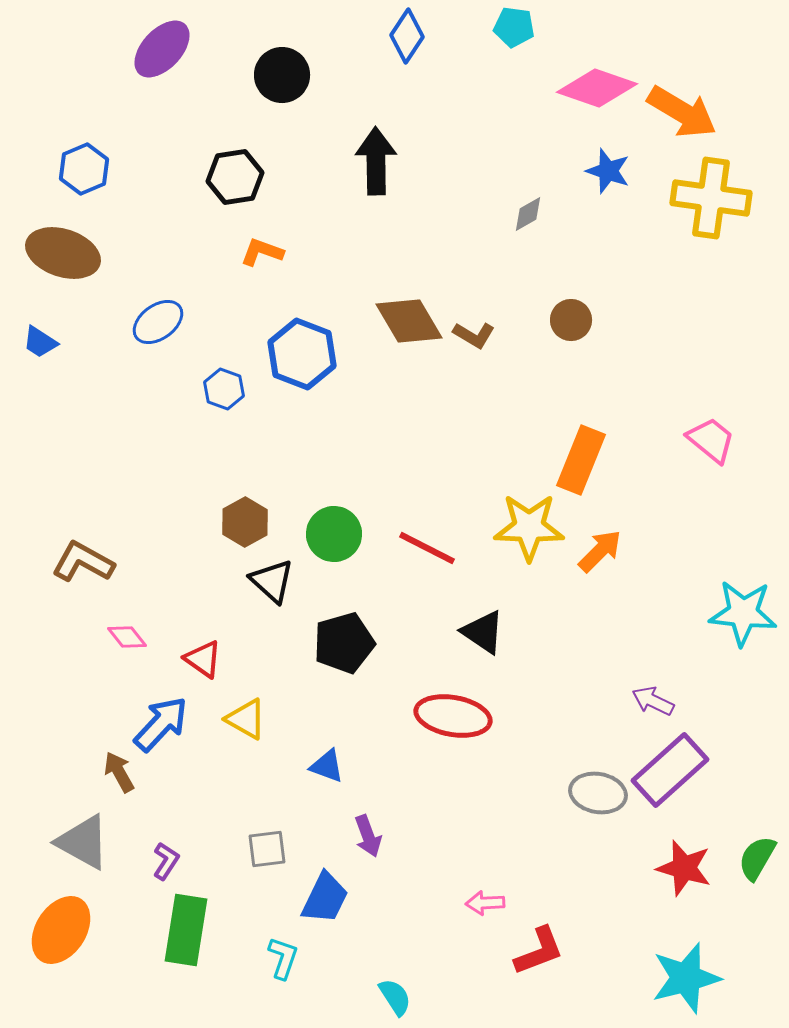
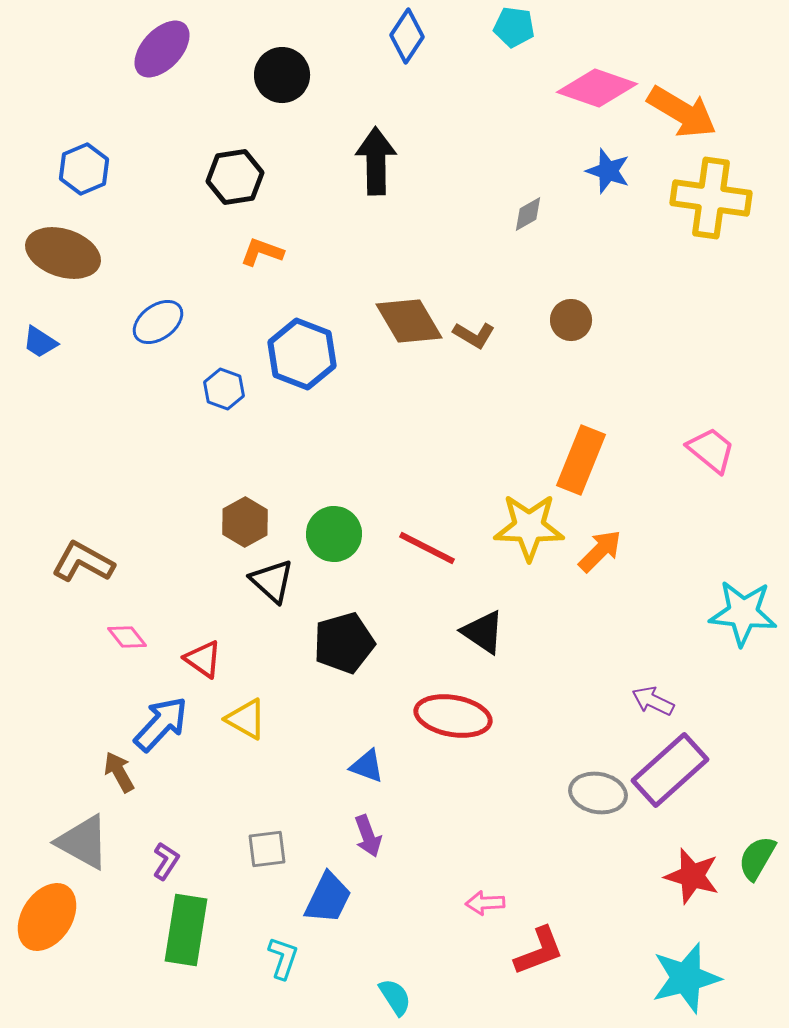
pink trapezoid at (711, 440): moved 10 px down
blue triangle at (327, 766): moved 40 px right
red star at (684, 868): moved 8 px right, 8 px down
blue trapezoid at (325, 898): moved 3 px right
orange ellipse at (61, 930): moved 14 px left, 13 px up
